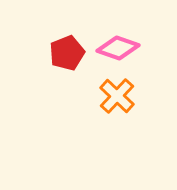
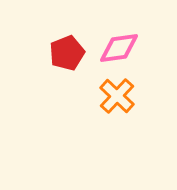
pink diamond: moved 1 px right; rotated 27 degrees counterclockwise
